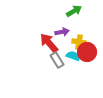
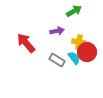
purple arrow: moved 5 px left, 1 px up
red arrow: moved 23 px left
cyan semicircle: moved 1 px right, 2 px down; rotated 32 degrees clockwise
gray rectangle: rotated 28 degrees counterclockwise
